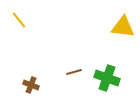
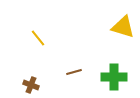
yellow line: moved 19 px right, 18 px down
yellow triangle: rotated 10 degrees clockwise
green cross: moved 7 px right, 1 px up; rotated 20 degrees counterclockwise
